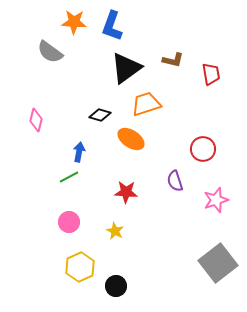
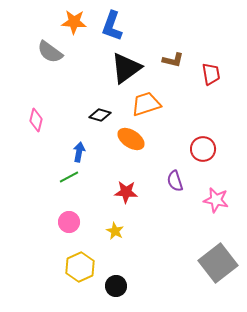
pink star: rotated 30 degrees clockwise
